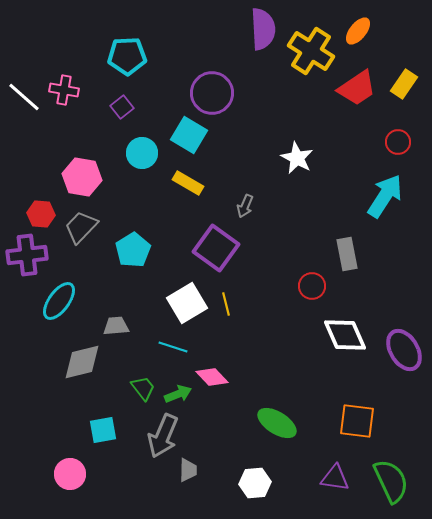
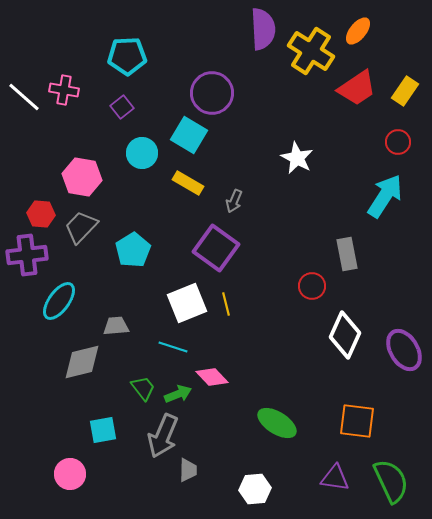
yellow rectangle at (404, 84): moved 1 px right, 7 px down
gray arrow at (245, 206): moved 11 px left, 5 px up
white square at (187, 303): rotated 9 degrees clockwise
white diamond at (345, 335): rotated 48 degrees clockwise
white hexagon at (255, 483): moved 6 px down
